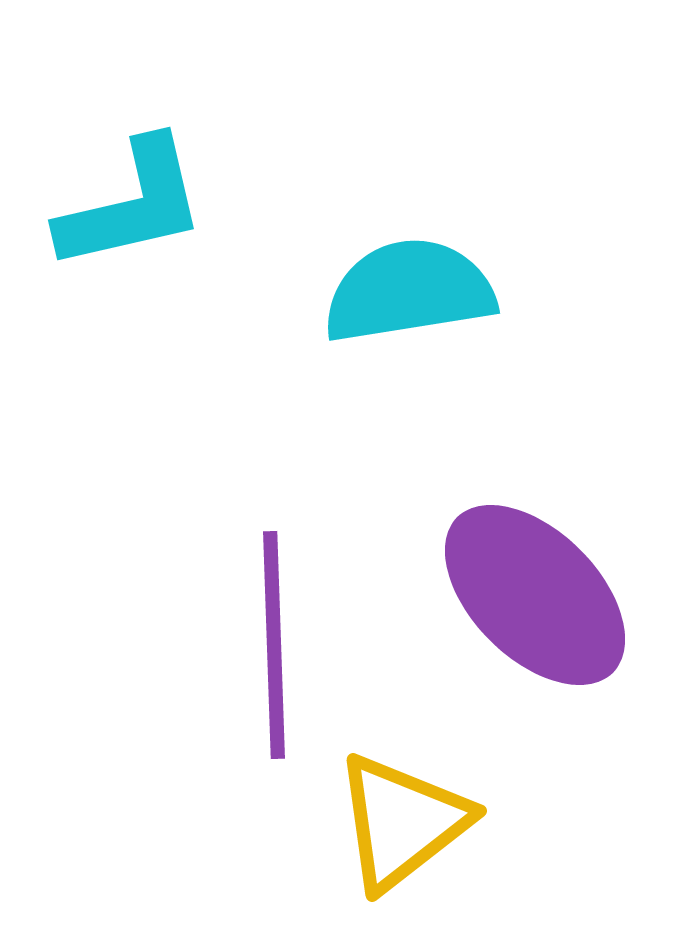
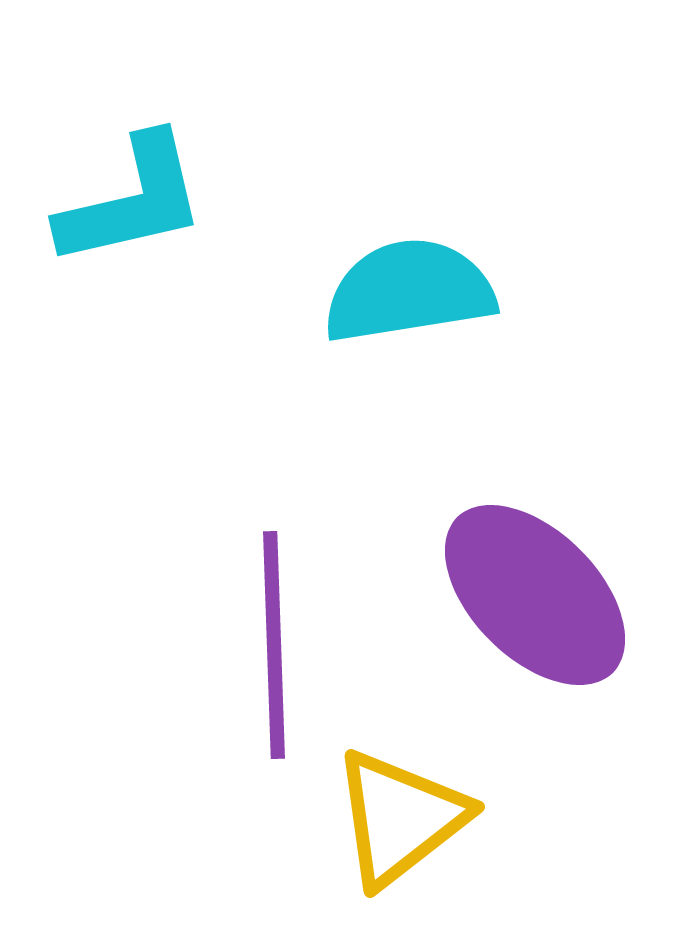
cyan L-shape: moved 4 px up
yellow triangle: moved 2 px left, 4 px up
